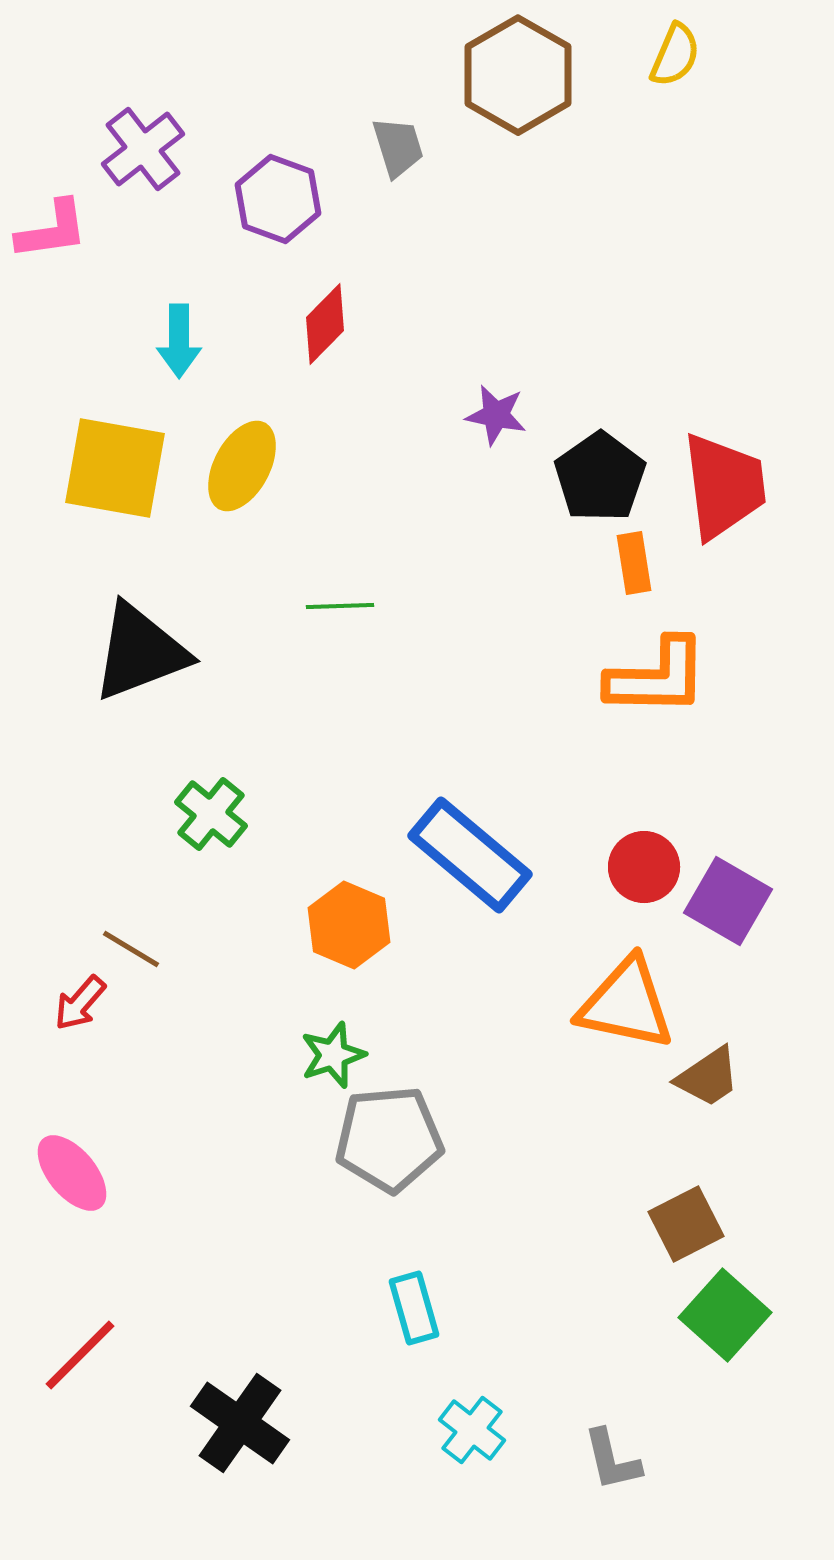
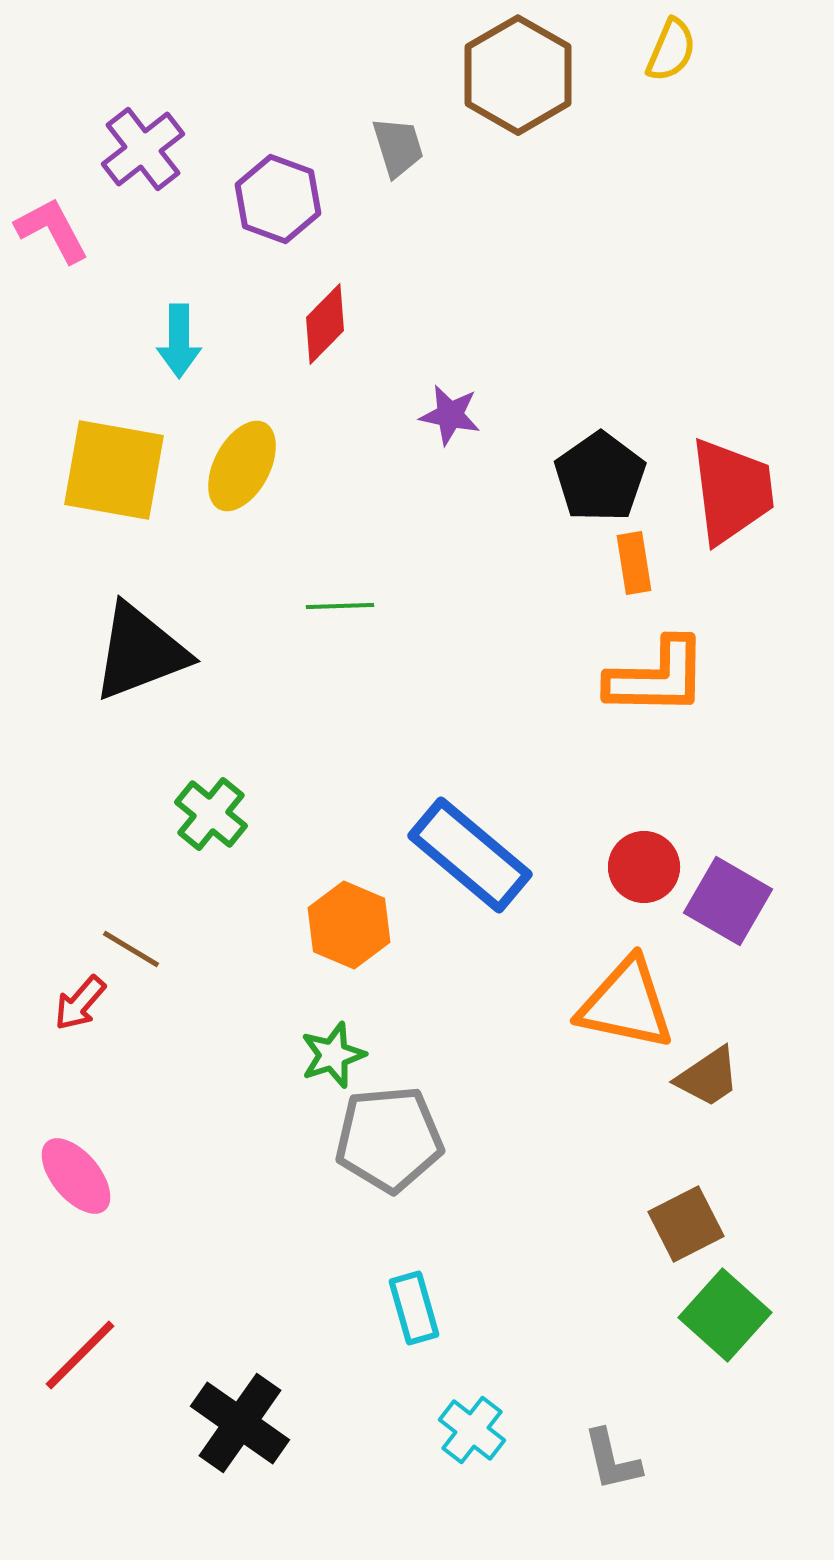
yellow semicircle: moved 4 px left, 5 px up
pink L-shape: rotated 110 degrees counterclockwise
purple star: moved 46 px left
yellow square: moved 1 px left, 2 px down
red trapezoid: moved 8 px right, 5 px down
pink ellipse: moved 4 px right, 3 px down
